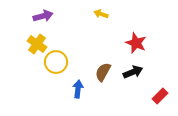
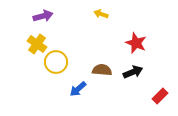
brown semicircle: moved 1 px left, 2 px up; rotated 66 degrees clockwise
blue arrow: rotated 138 degrees counterclockwise
